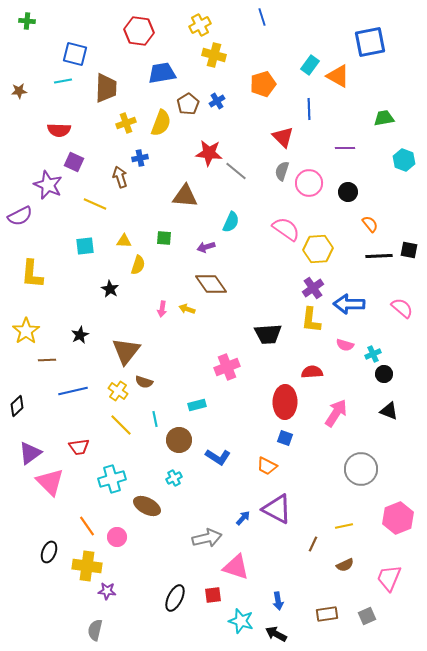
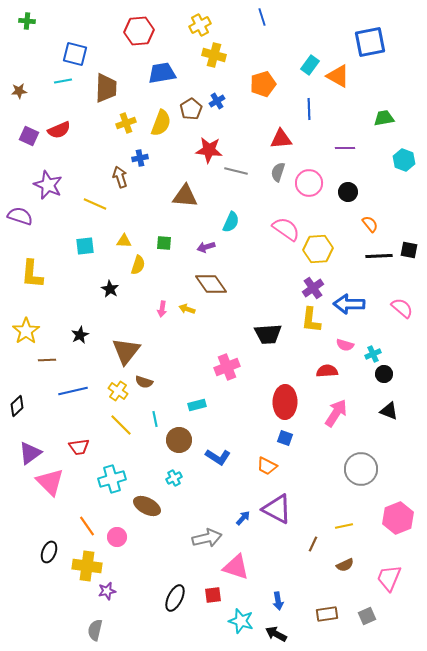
red hexagon at (139, 31): rotated 12 degrees counterclockwise
brown pentagon at (188, 104): moved 3 px right, 5 px down
red semicircle at (59, 130): rotated 25 degrees counterclockwise
red triangle at (283, 137): moved 2 px left, 2 px down; rotated 50 degrees counterclockwise
red star at (209, 153): moved 3 px up
purple square at (74, 162): moved 45 px left, 26 px up
gray line at (236, 171): rotated 25 degrees counterclockwise
gray semicircle at (282, 171): moved 4 px left, 1 px down
purple semicircle at (20, 216): rotated 135 degrees counterclockwise
green square at (164, 238): moved 5 px down
red semicircle at (312, 372): moved 15 px right, 1 px up
purple star at (107, 591): rotated 18 degrees counterclockwise
